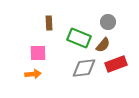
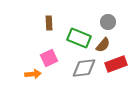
pink square: moved 11 px right, 5 px down; rotated 24 degrees counterclockwise
